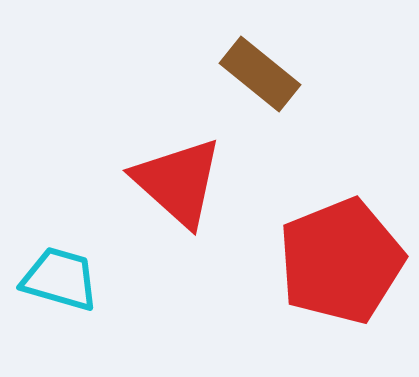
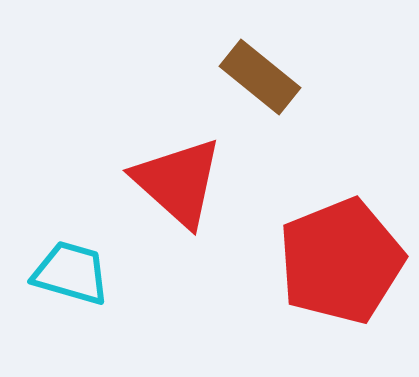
brown rectangle: moved 3 px down
cyan trapezoid: moved 11 px right, 6 px up
